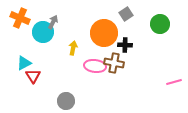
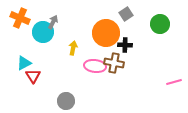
orange circle: moved 2 px right
